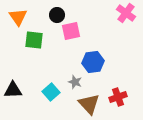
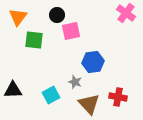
orange triangle: rotated 12 degrees clockwise
cyan square: moved 3 px down; rotated 12 degrees clockwise
red cross: rotated 30 degrees clockwise
